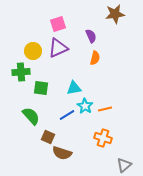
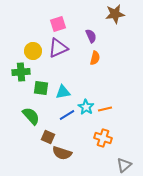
cyan triangle: moved 11 px left, 4 px down
cyan star: moved 1 px right, 1 px down
